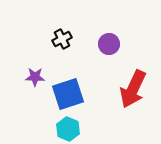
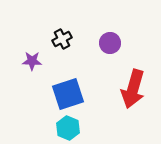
purple circle: moved 1 px right, 1 px up
purple star: moved 3 px left, 16 px up
red arrow: rotated 9 degrees counterclockwise
cyan hexagon: moved 1 px up
